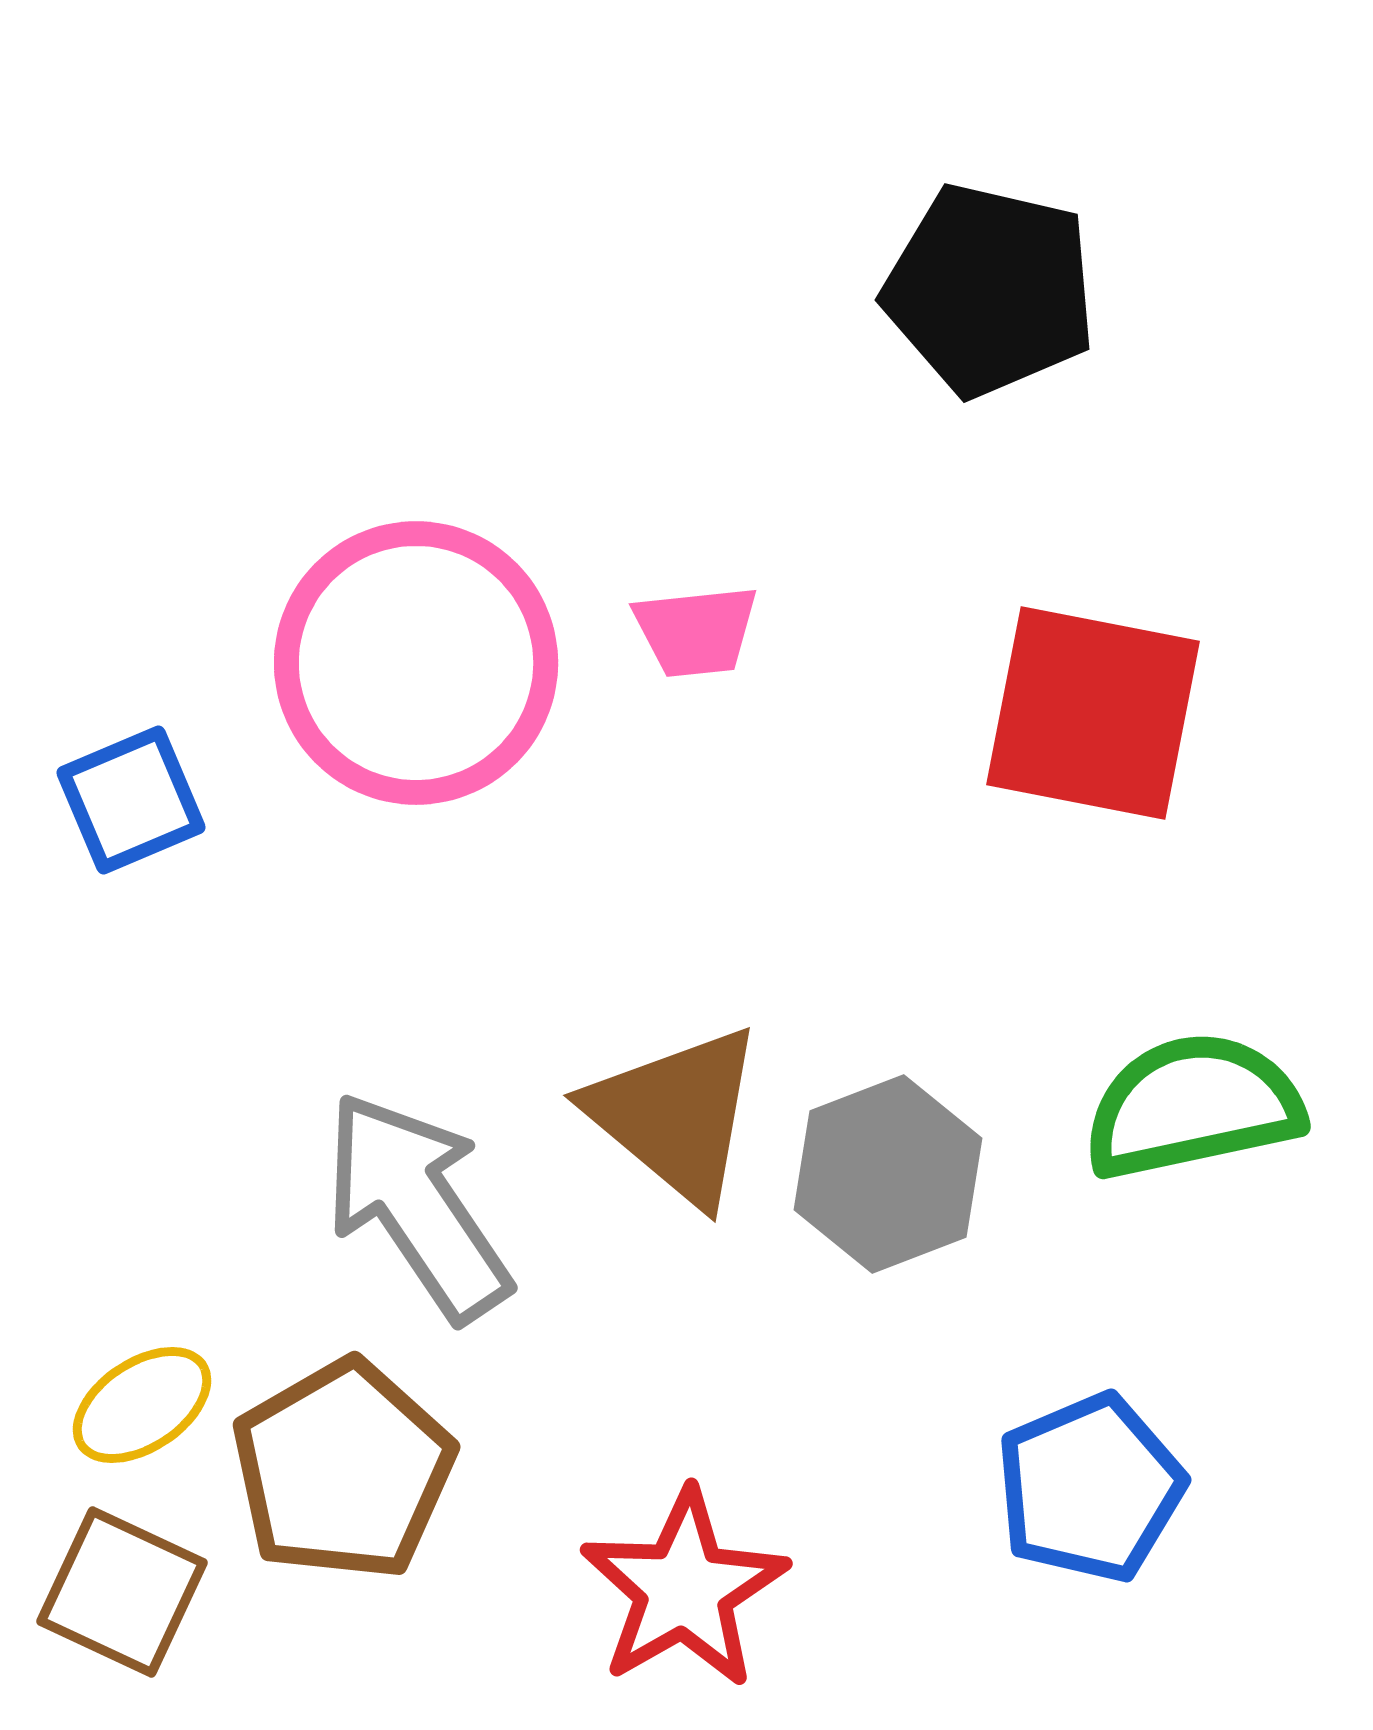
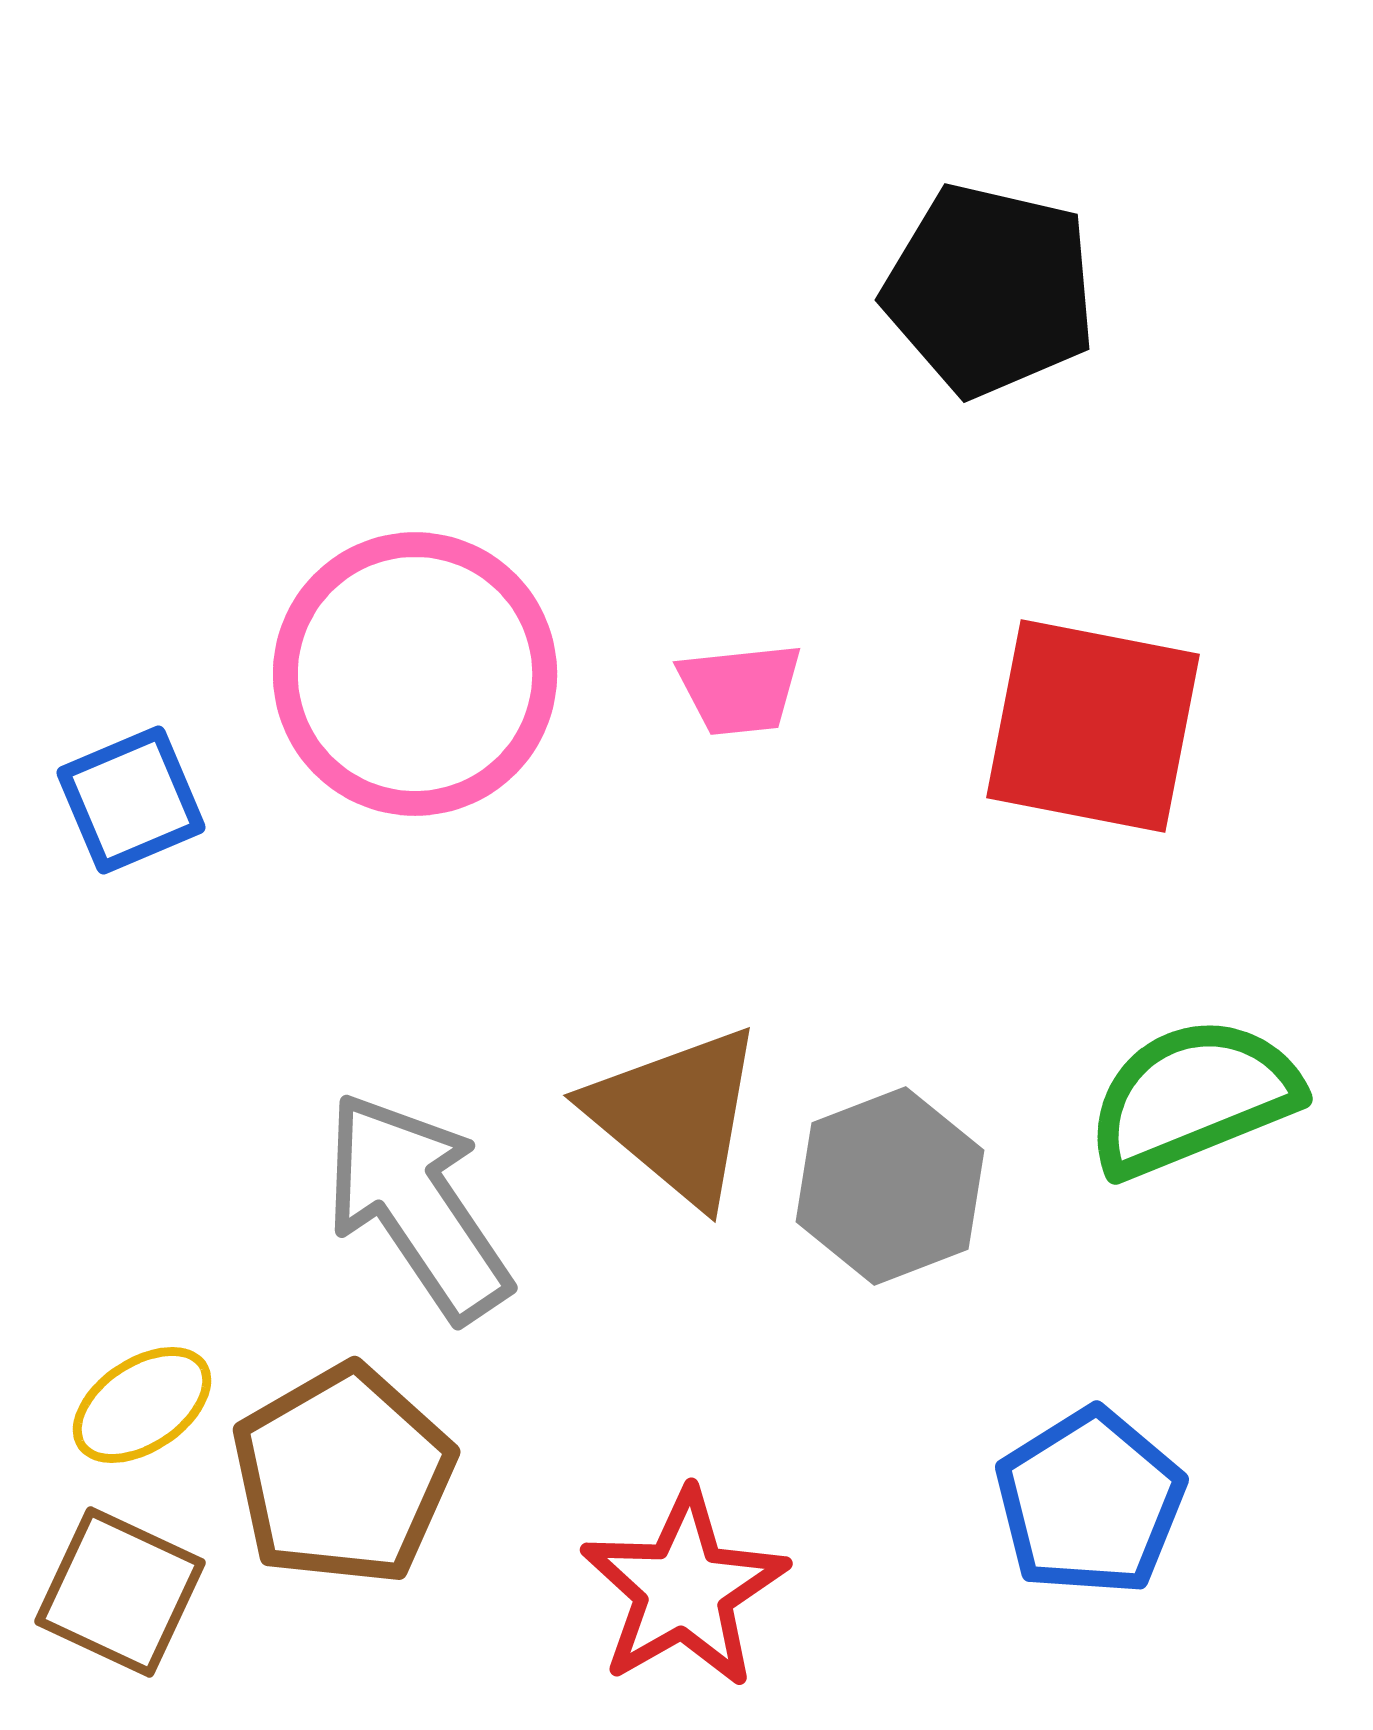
pink trapezoid: moved 44 px right, 58 px down
pink circle: moved 1 px left, 11 px down
red square: moved 13 px down
green semicircle: moved 9 px up; rotated 10 degrees counterclockwise
gray hexagon: moved 2 px right, 12 px down
brown pentagon: moved 5 px down
blue pentagon: moved 14 px down; rotated 9 degrees counterclockwise
brown square: moved 2 px left
